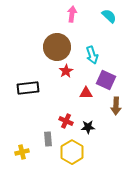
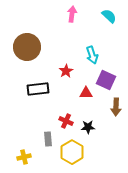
brown circle: moved 30 px left
black rectangle: moved 10 px right, 1 px down
brown arrow: moved 1 px down
yellow cross: moved 2 px right, 5 px down
